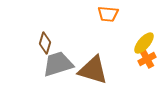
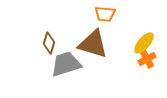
orange trapezoid: moved 3 px left
brown diamond: moved 4 px right
gray trapezoid: moved 8 px right
brown triangle: moved 26 px up
